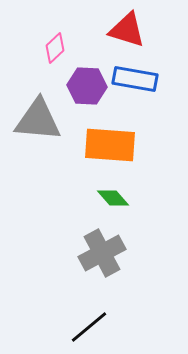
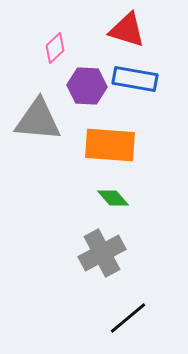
black line: moved 39 px right, 9 px up
